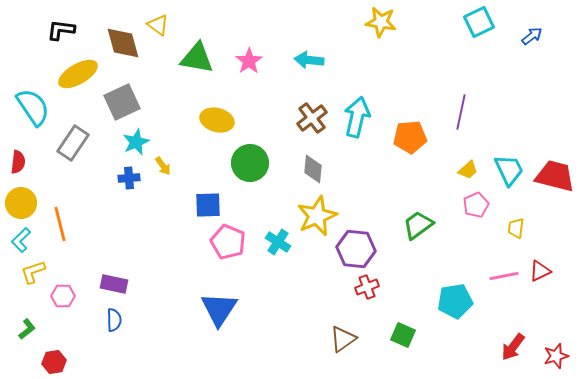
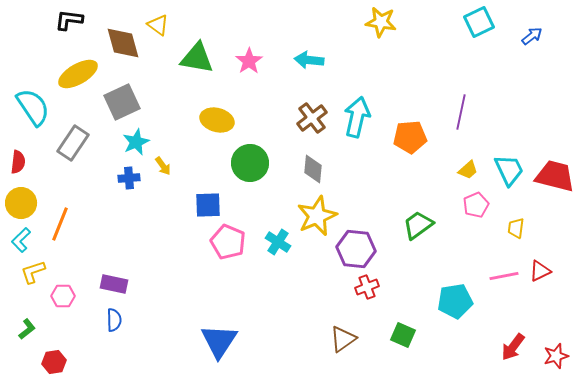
black L-shape at (61, 30): moved 8 px right, 10 px up
orange line at (60, 224): rotated 36 degrees clockwise
blue triangle at (219, 309): moved 32 px down
